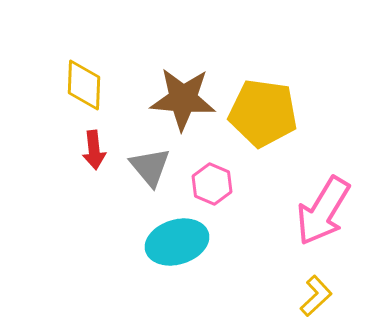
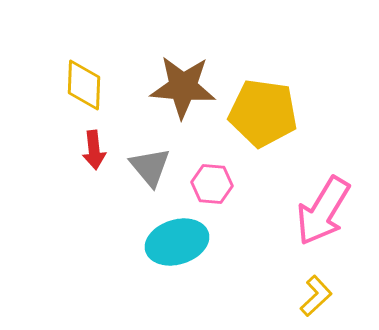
brown star: moved 12 px up
pink hexagon: rotated 18 degrees counterclockwise
